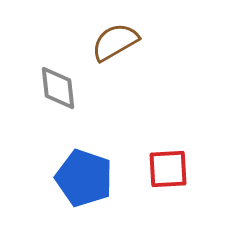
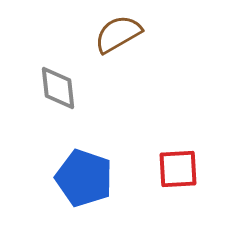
brown semicircle: moved 3 px right, 8 px up
red square: moved 10 px right
